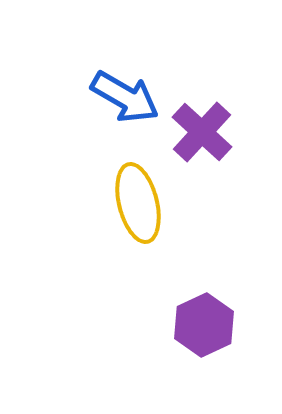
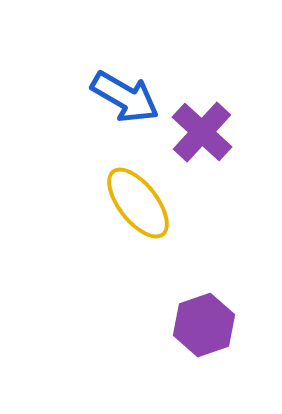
yellow ellipse: rotated 24 degrees counterclockwise
purple hexagon: rotated 6 degrees clockwise
